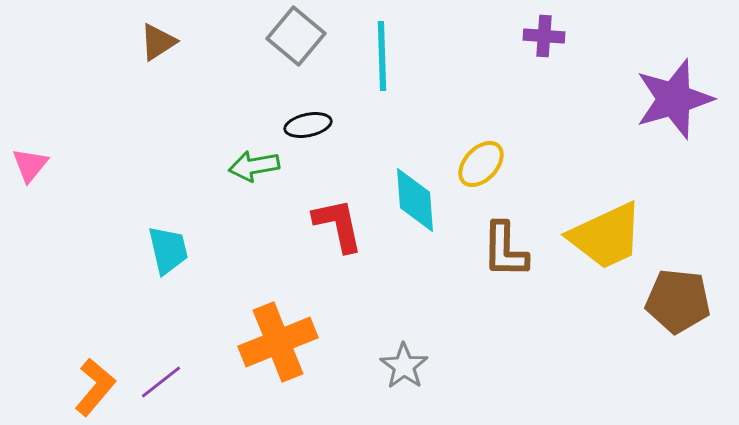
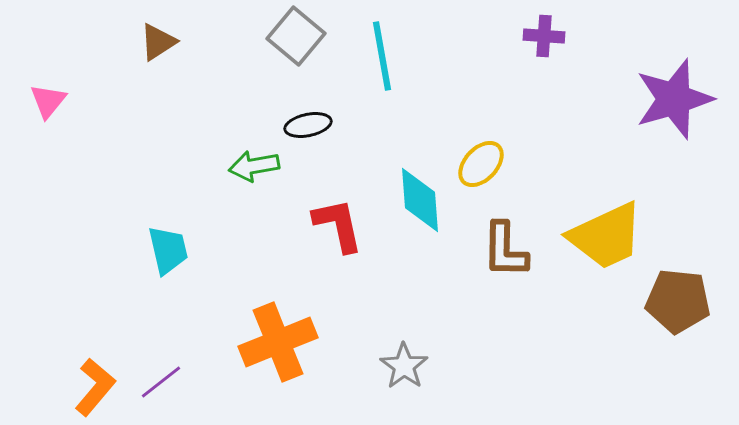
cyan line: rotated 8 degrees counterclockwise
pink triangle: moved 18 px right, 64 px up
cyan diamond: moved 5 px right
